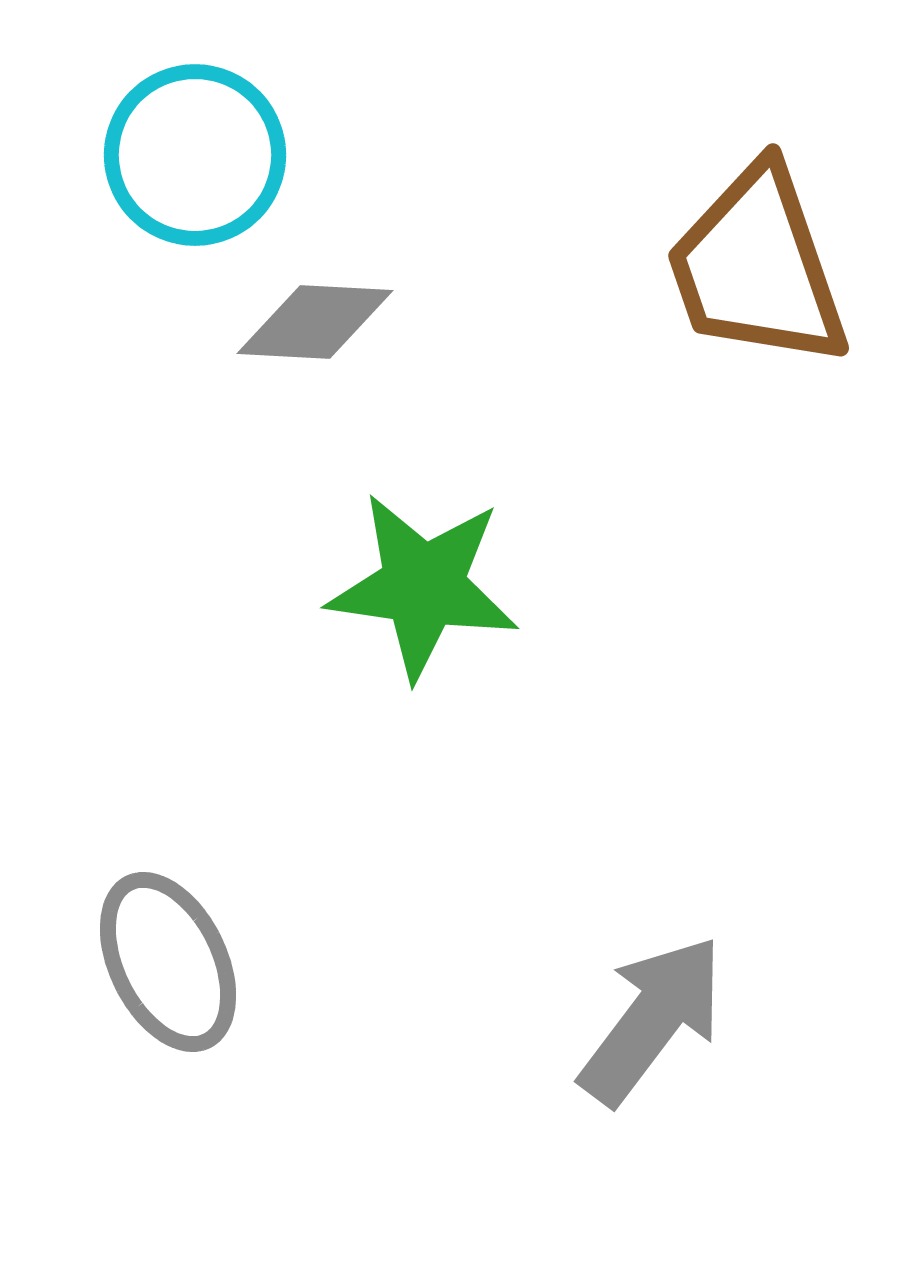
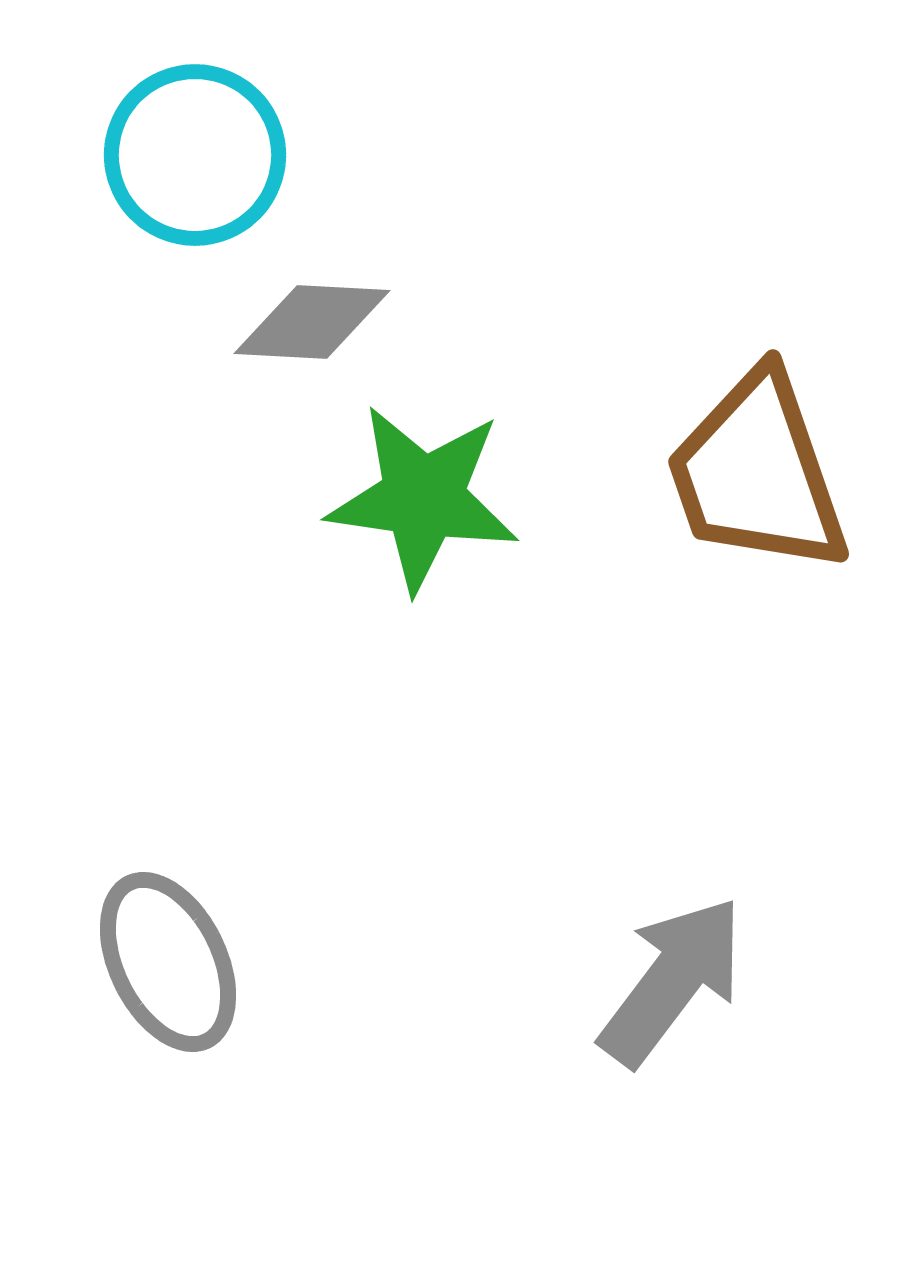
brown trapezoid: moved 206 px down
gray diamond: moved 3 px left
green star: moved 88 px up
gray arrow: moved 20 px right, 39 px up
